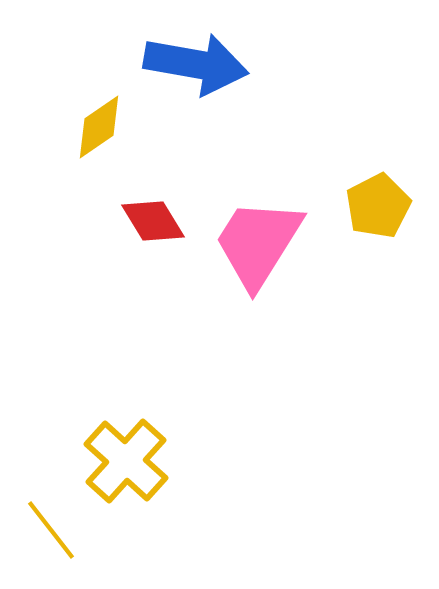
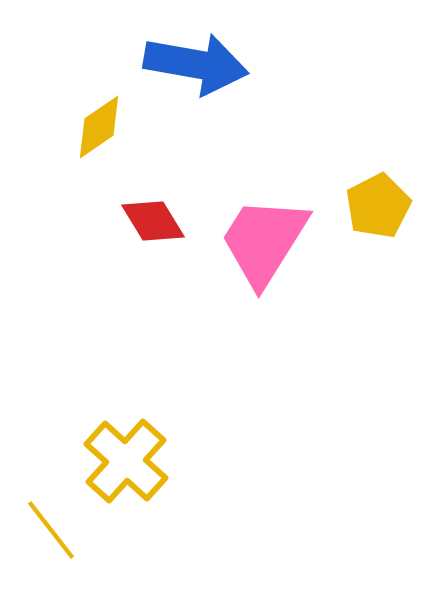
pink trapezoid: moved 6 px right, 2 px up
